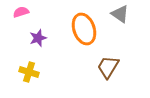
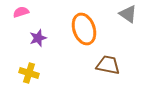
gray triangle: moved 8 px right
brown trapezoid: moved 2 px up; rotated 70 degrees clockwise
yellow cross: moved 1 px down
